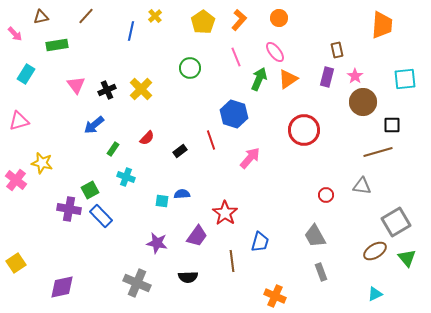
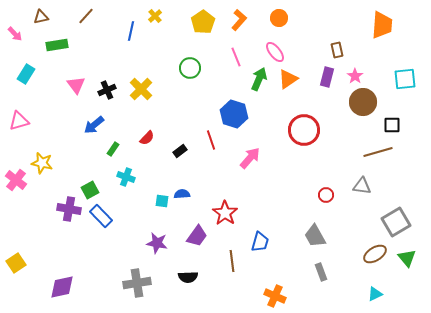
brown ellipse at (375, 251): moved 3 px down
gray cross at (137, 283): rotated 32 degrees counterclockwise
